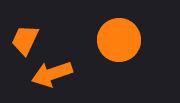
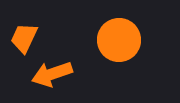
orange trapezoid: moved 1 px left, 2 px up
